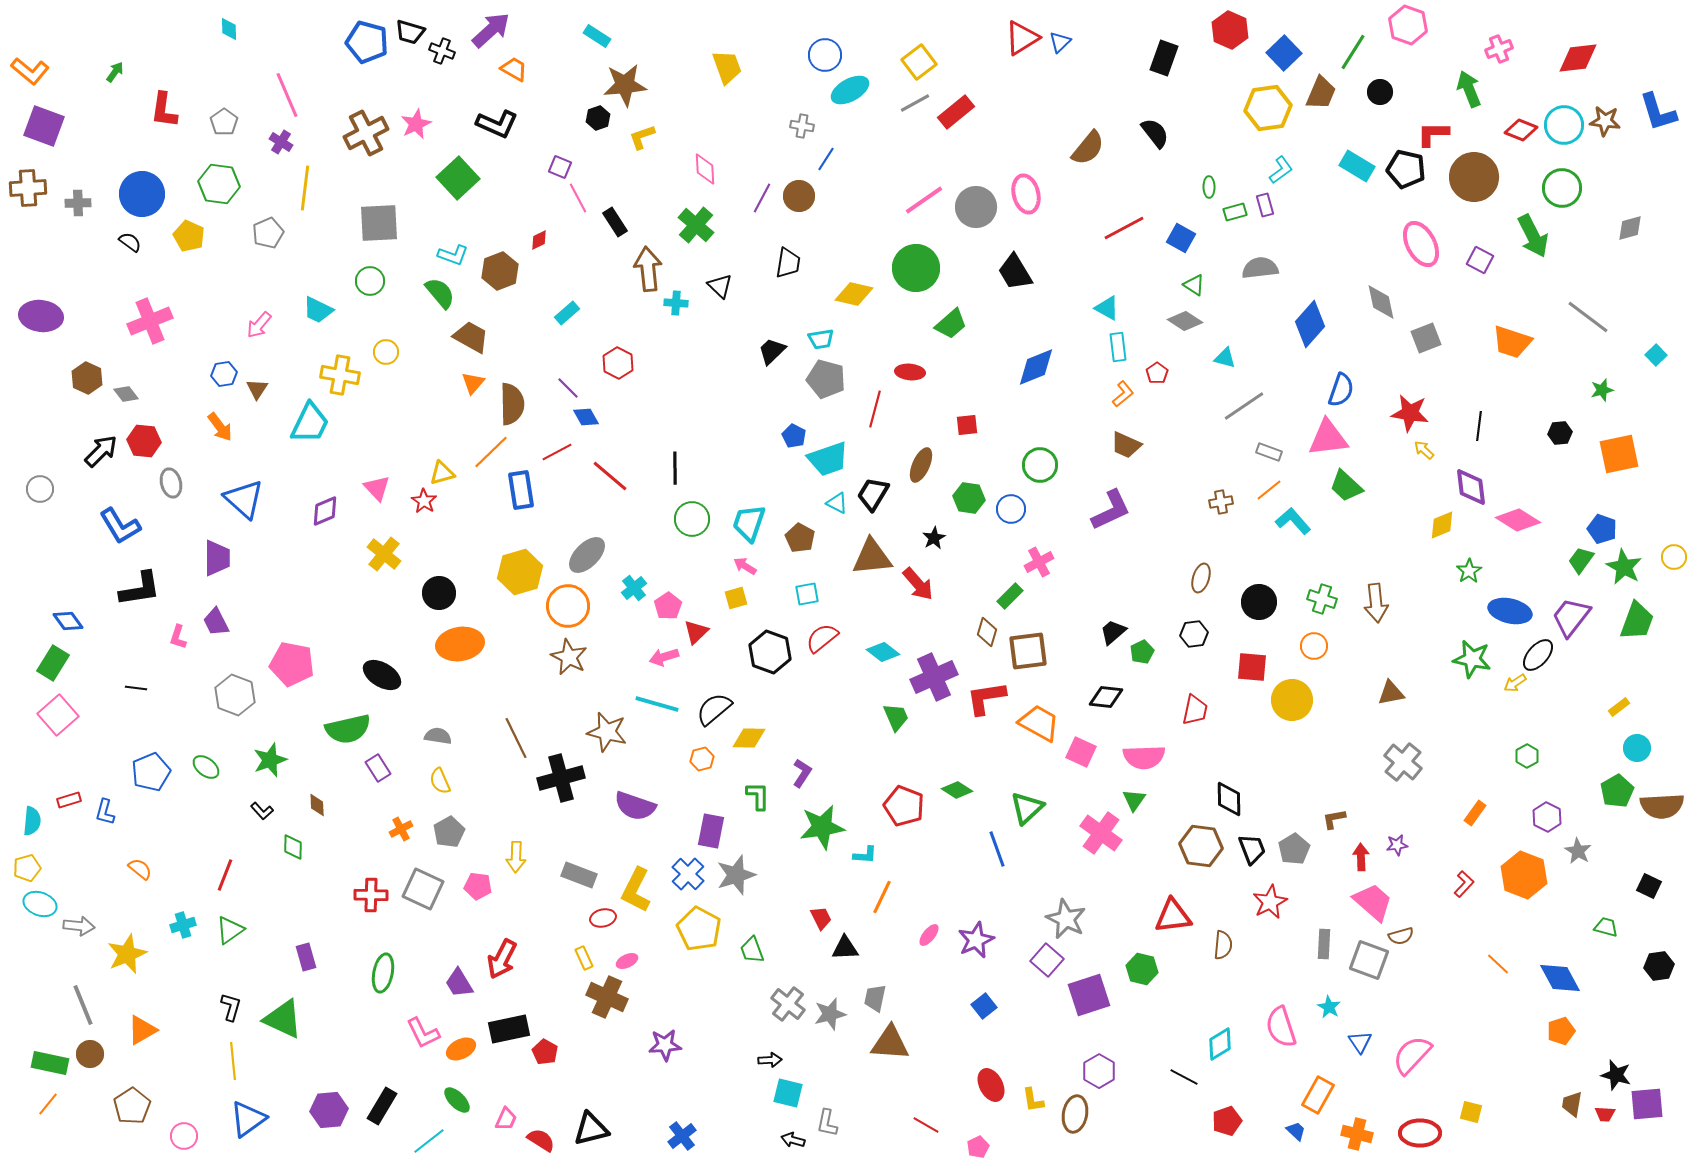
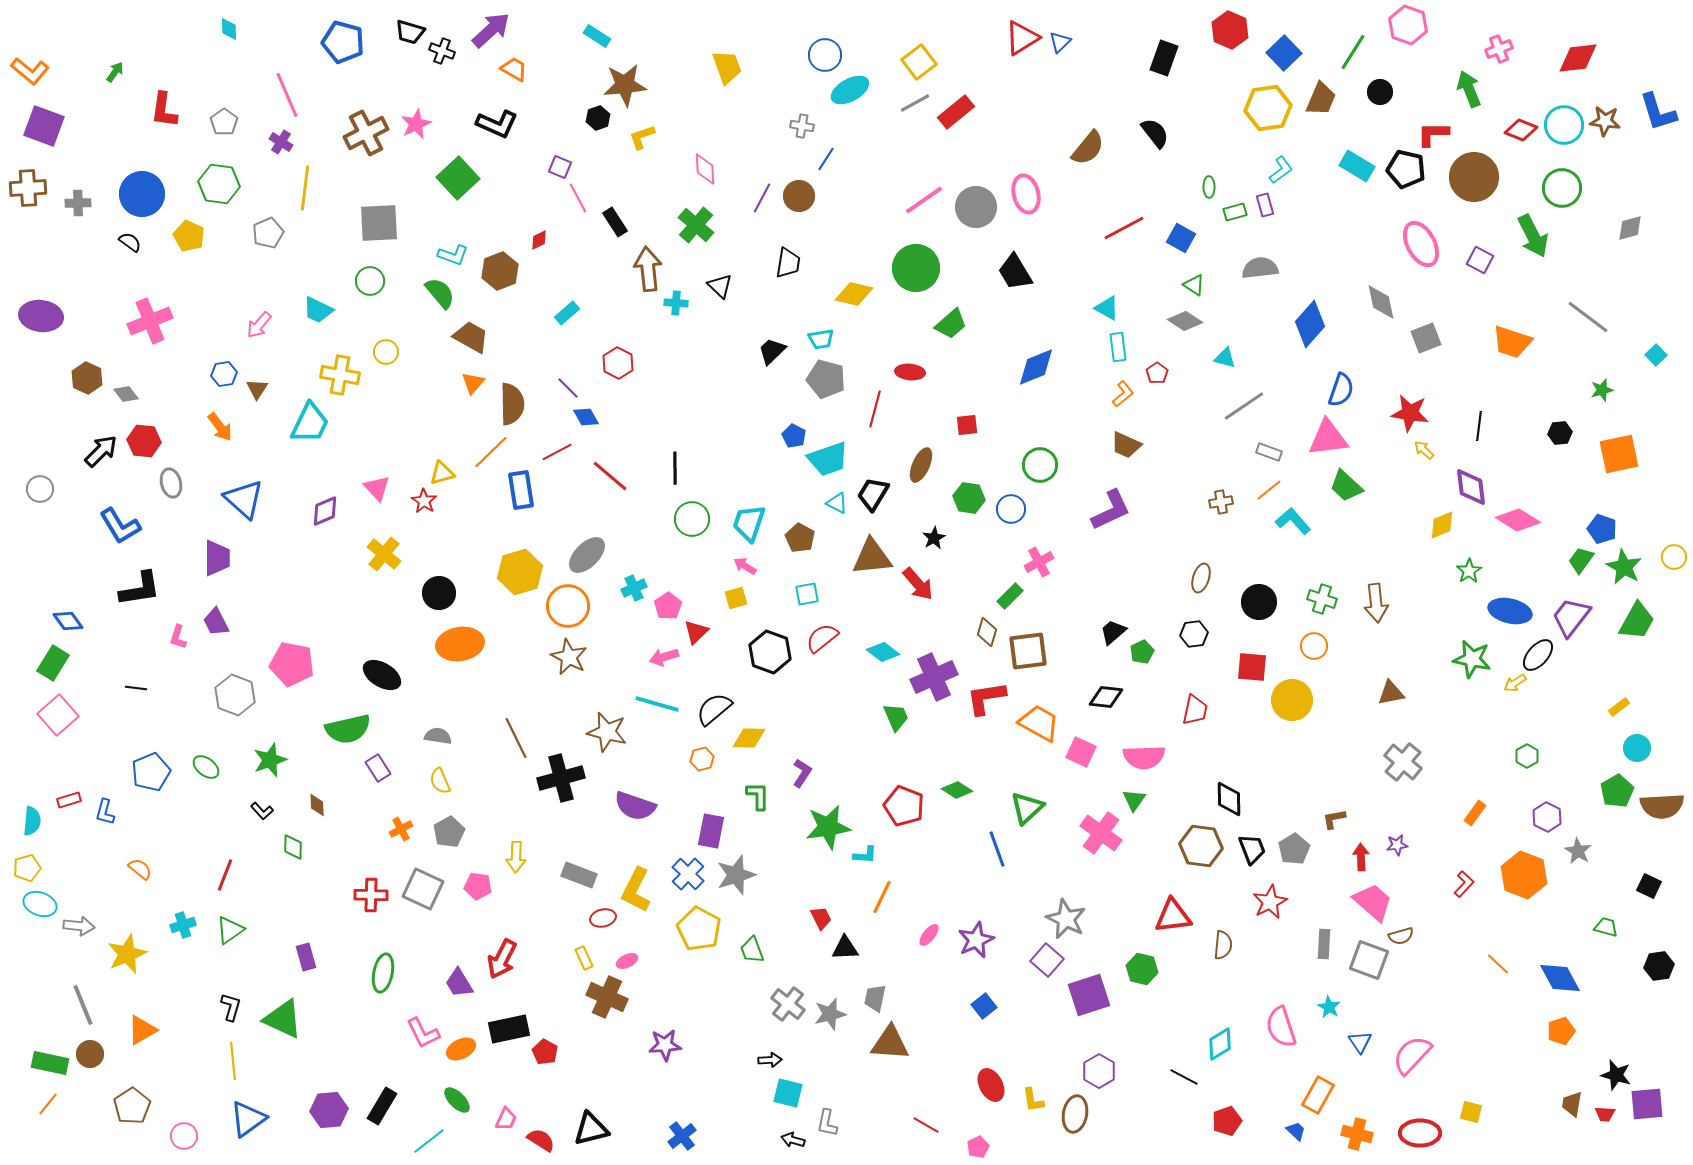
blue pentagon at (367, 42): moved 24 px left
brown trapezoid at (1321, 93): moved 6 px down
cyan cross at (634, 588): rotated 15 degrees clockwise
green trapezoid at (1637, 621): rotated 9 degrees clockwise
green star at (822, 827): moved 6 px right
